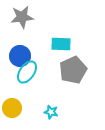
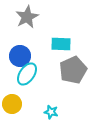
gray star: moved 5 px right; rotated 20 degrees counterclockwise
cyan ellipse: moved 2 px down
yellow circle: moved 4 px up
